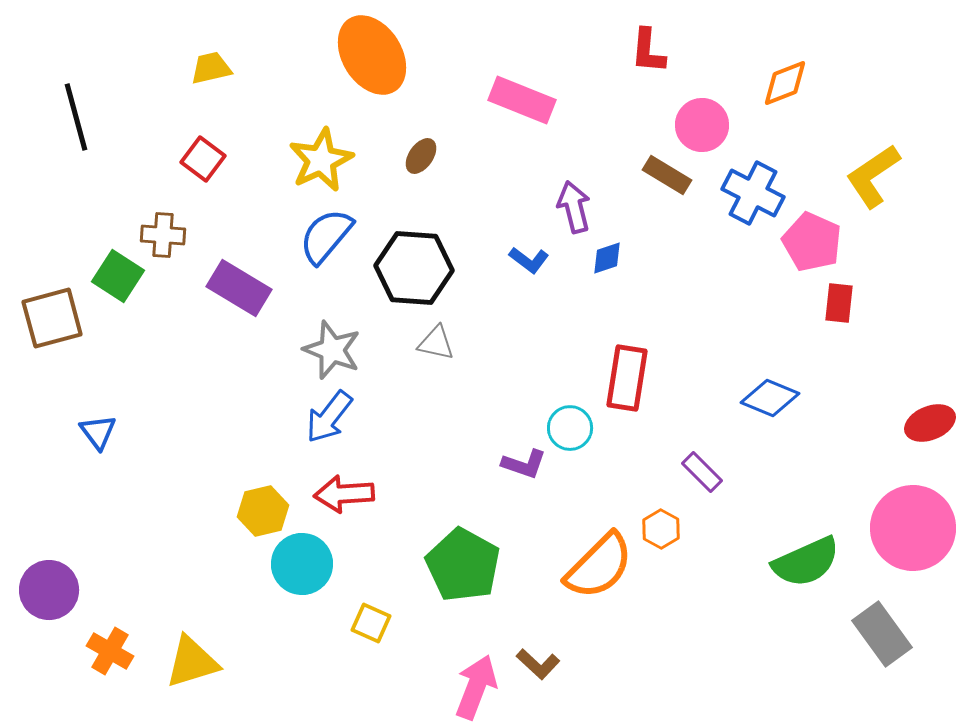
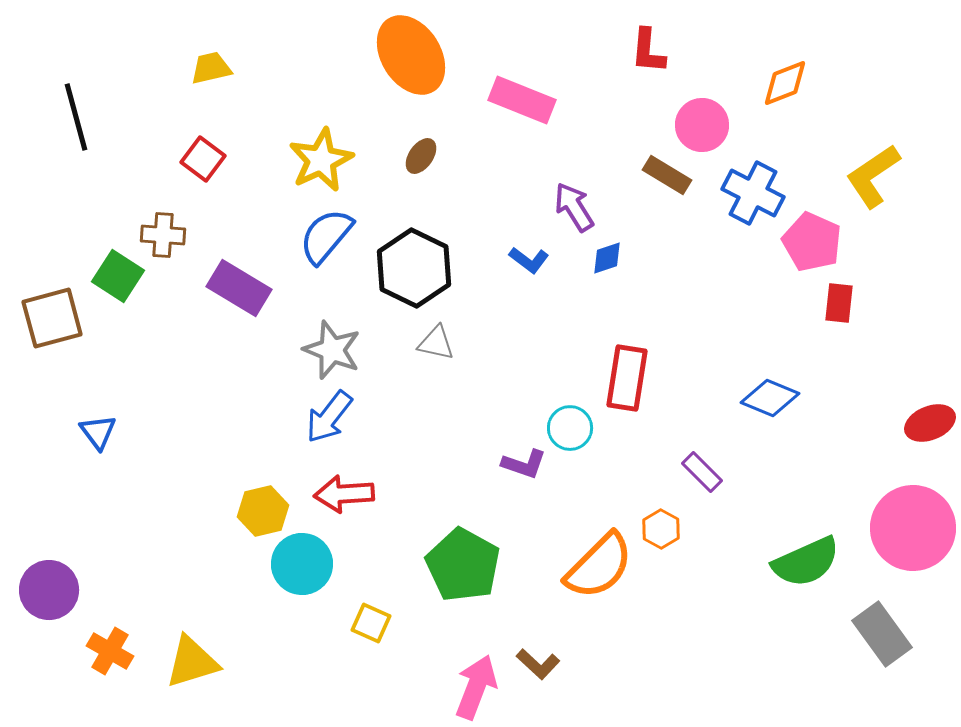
orange ellipse at (372, 55): moved 39 px right
purple arrow at (574, 207): rotated 18 degrees counterclockwise
black hexagon at (414, 268): rotated 22 degrees clockwise
